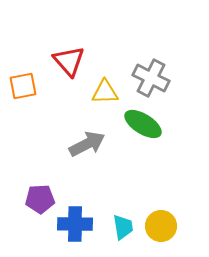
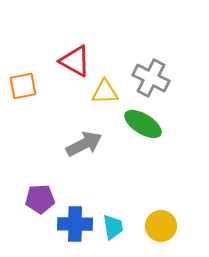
red triangle: moved 6 px right; rotated 20 degrees counterclockwise
gray arrow: moved 3 px left
cyan trapezoid: moved 10 px left
